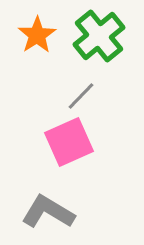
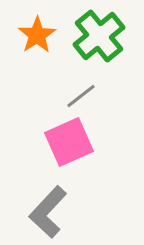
gray line: rotated 8 degrees clockwise
gray L-shape: rotated 78 degrees counterclockwise
